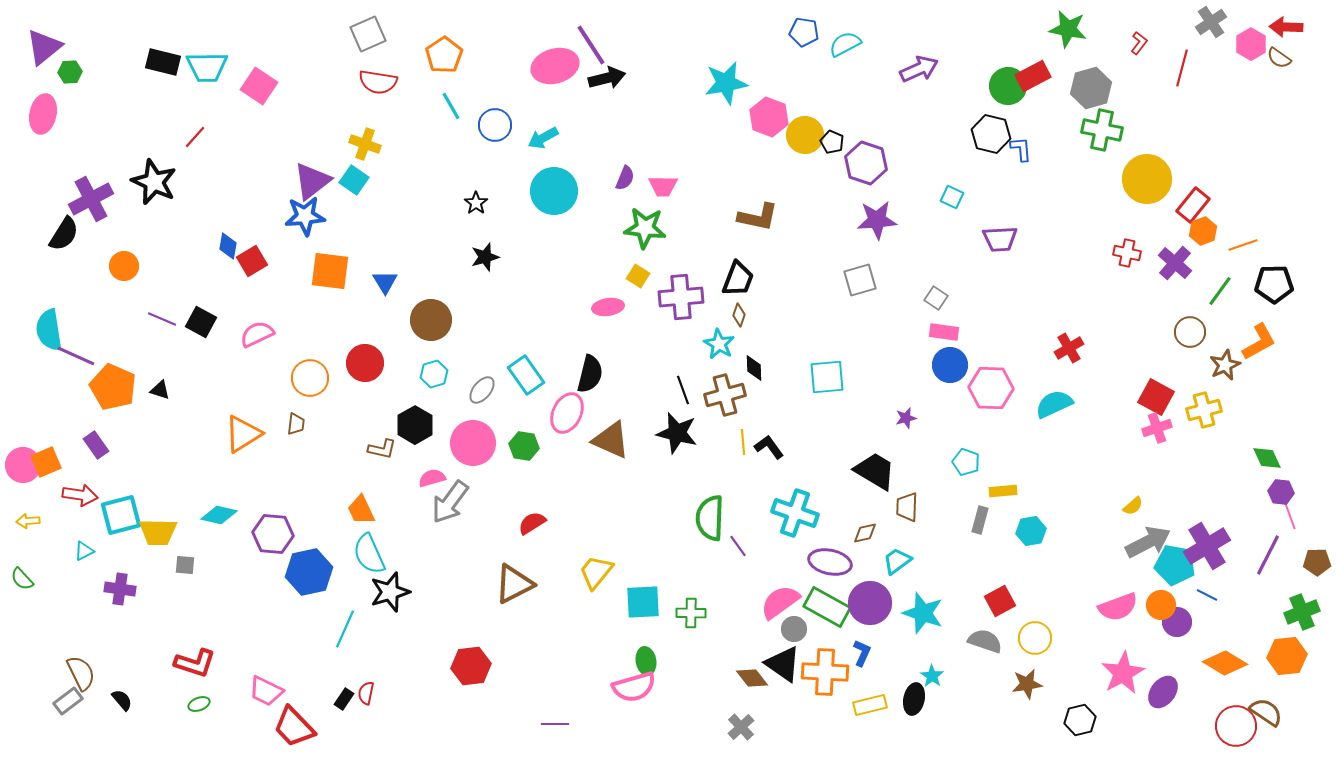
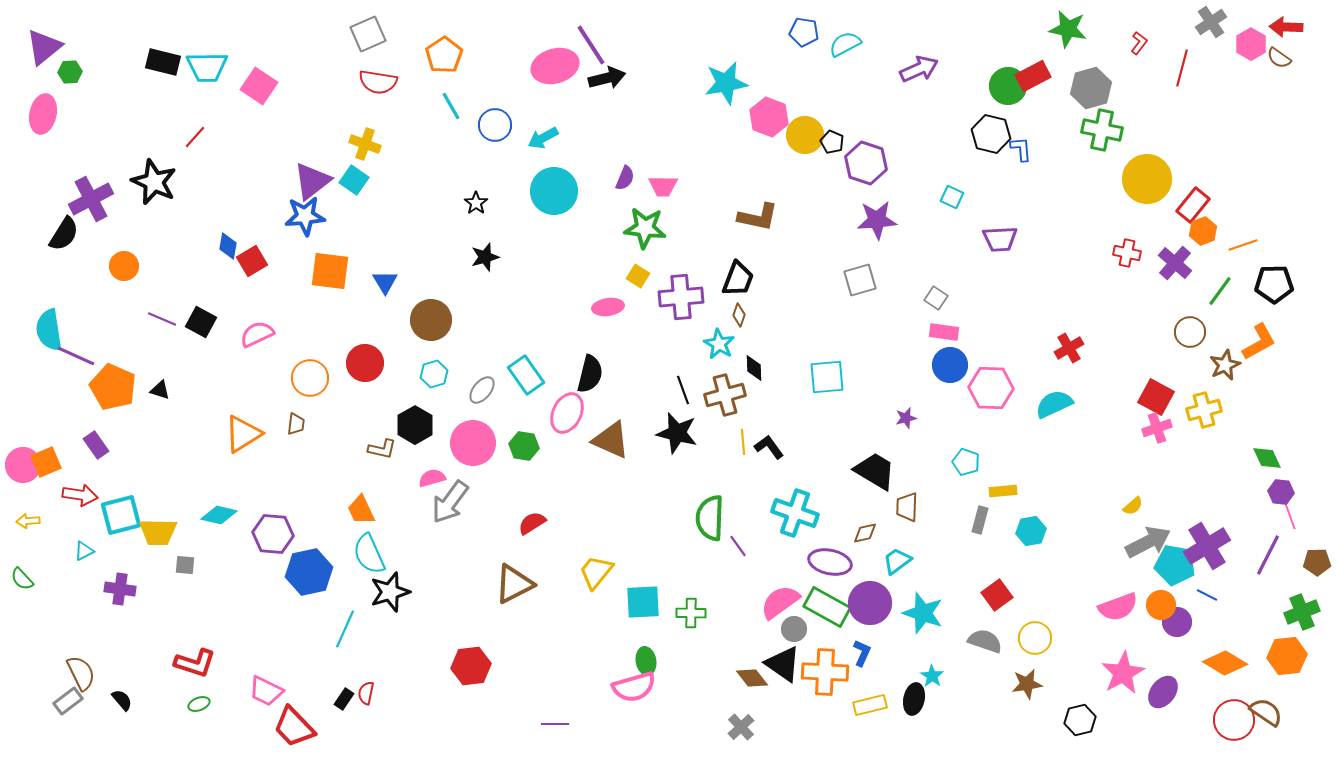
red square at (1000, 601): moved 3 px left, 6 px up; rotated 8 degrees counterclockwise
red circle at (1236, 726): moved 2 px left, 6 px up
